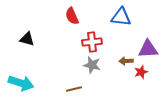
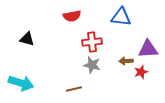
red semicircle: rotated 78 degrees counterclockwise
